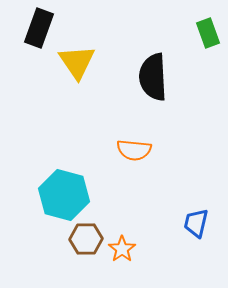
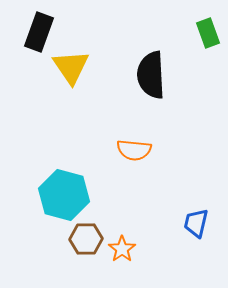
black rectangle: moved 4 px down
yellow triangle: moved 6 px left, 5 px down
black semicircle: moved 2 px left, 2 px up
